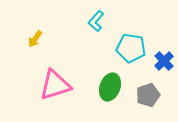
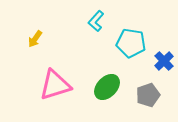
cyan pentagon: moved 5 px up
green ellipse: moved 3 px left; rotated 24 degrees clockwise
